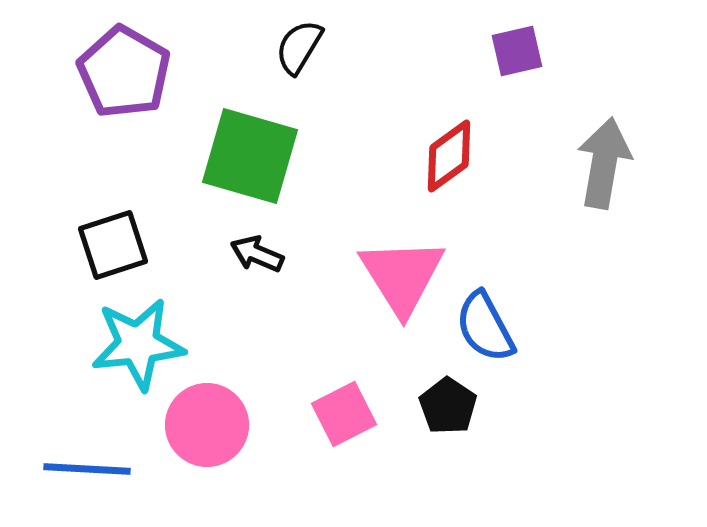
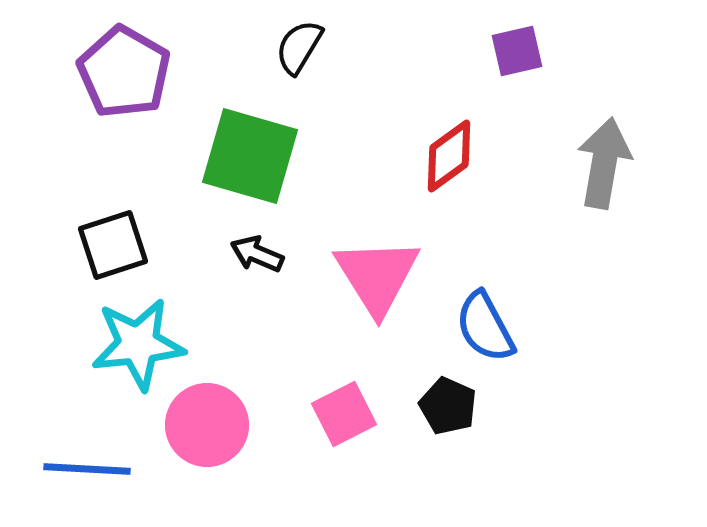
pink triangle: moved 25 px left
black pentagon: rotated 10 degrees counterclockwise
